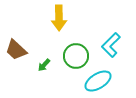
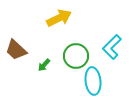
yellow arrow: rotated 115 degrees counterclockwise
cyan L-shape: moved 1 px right, 2 px down
cyan ellipse: moved 5 px left; rotated 64 degrees counterclockwise
